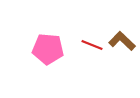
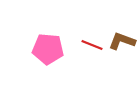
brown L-shape: rotated 24 degrees counterclockwise
